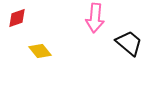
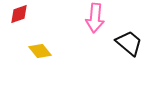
red diamond: moved 2 px right, 4 px up
